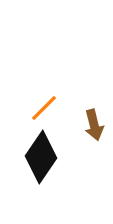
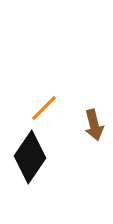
black diamond: moved 11 px left
